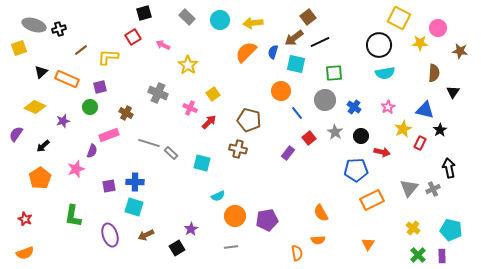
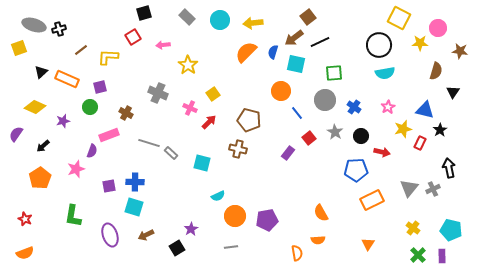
pink arrow at (163, 45): rotated 32 degrees counterclockwise
brown semicircle at (434, 73): moved 2 px right, 2 px up; rotated 12 degrees clockwise
yellow star at (403, 129): rotated 12 degrees clockwise
